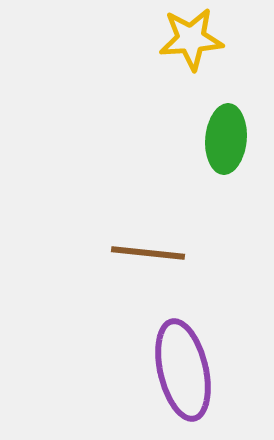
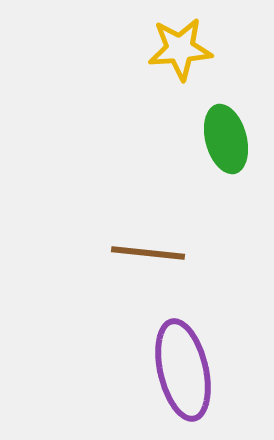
yellow star: moved 11 px left, 10 px down
green ellipse: rotated 20 degrees counterclockwise
